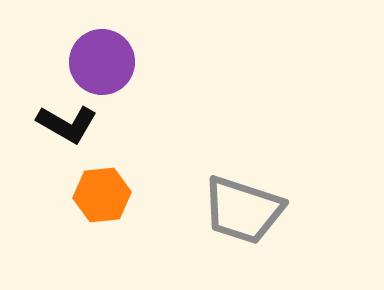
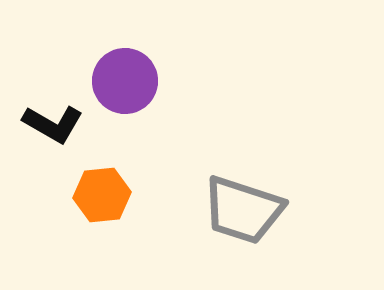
purple circle: moved 23 px right, 19 px down
black L-shape: moved 14 px left
